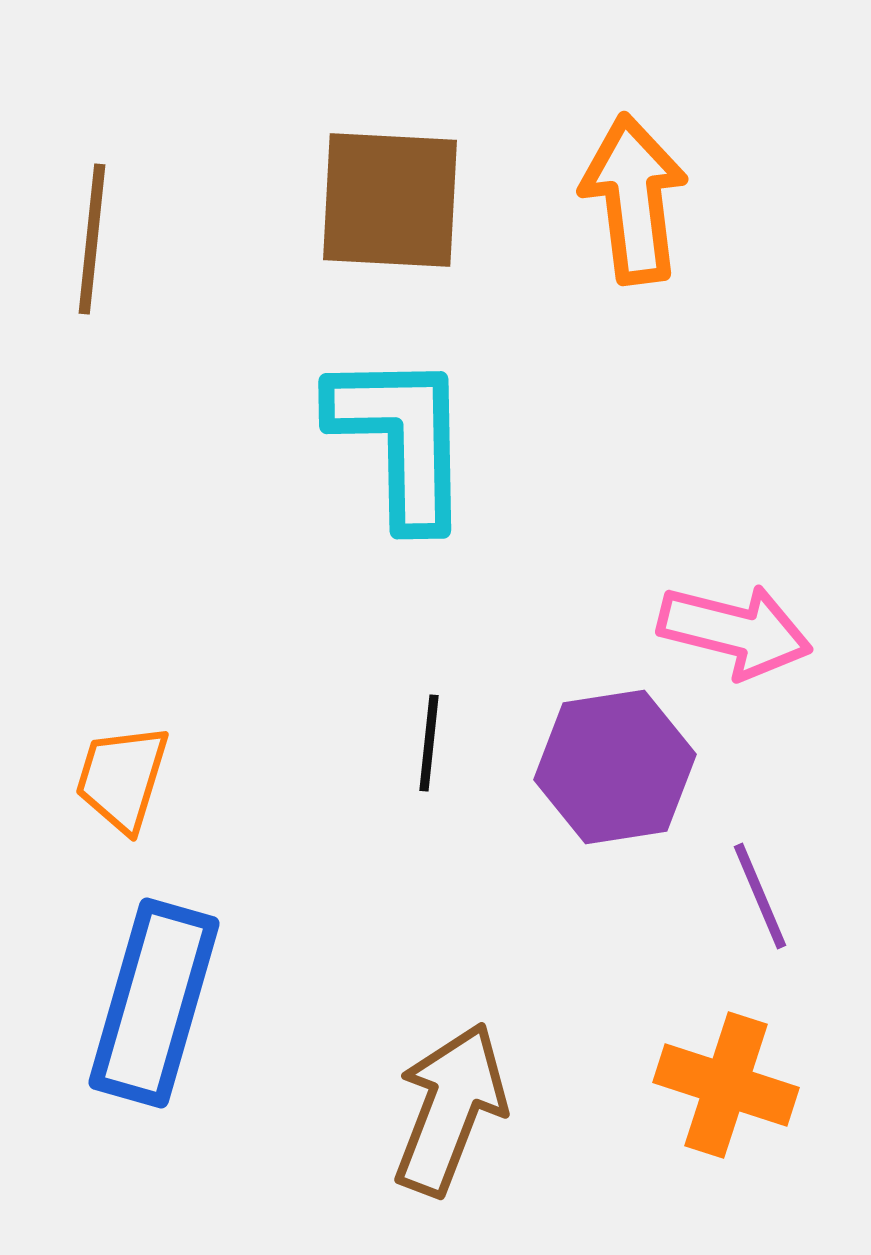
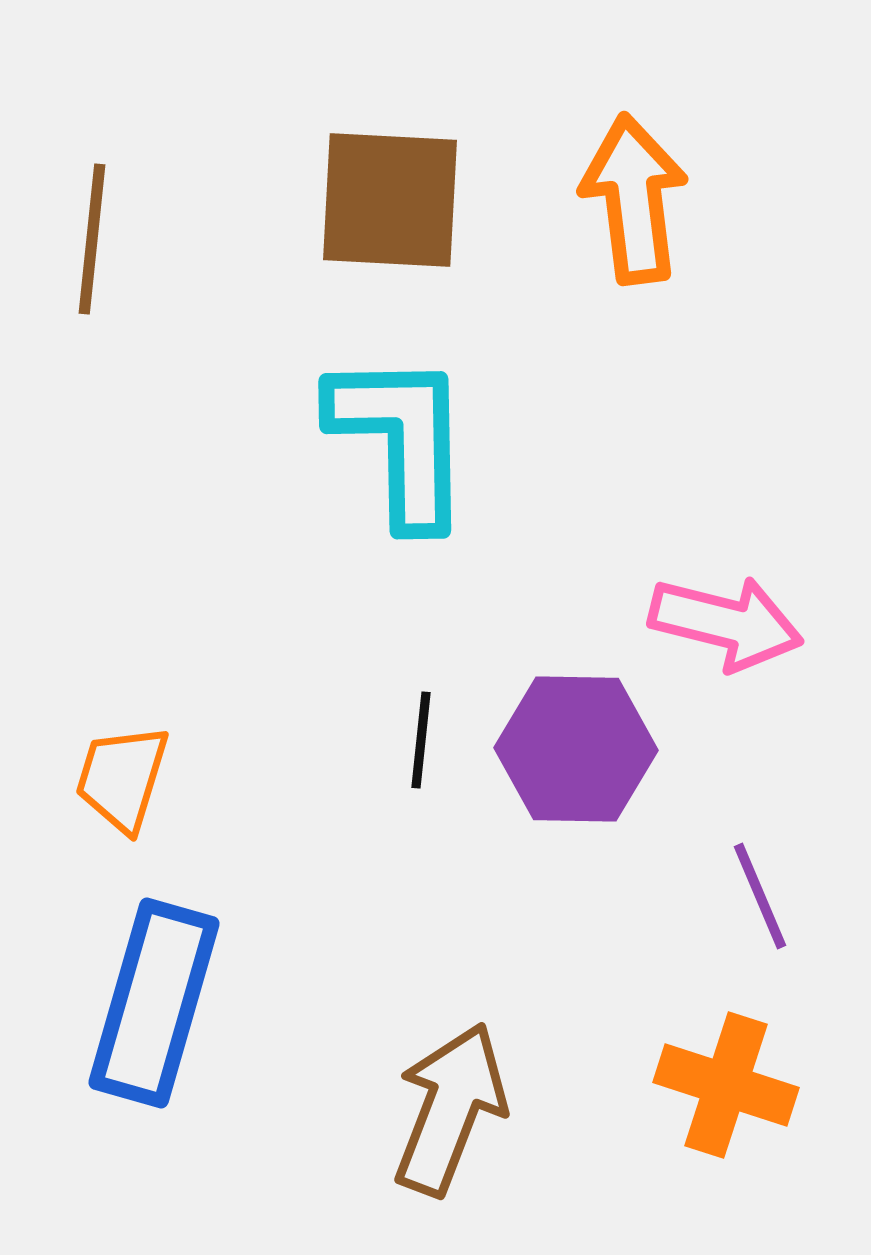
pink arrow: moved 9 px left, 8 px up
black line: moved 8 px left, 3 px up
purple hexagon: moved 39 px left, 18 px up; rotated 10 degrees clockwise
